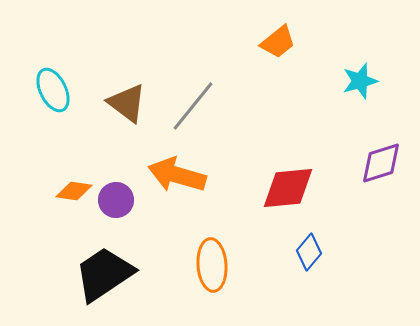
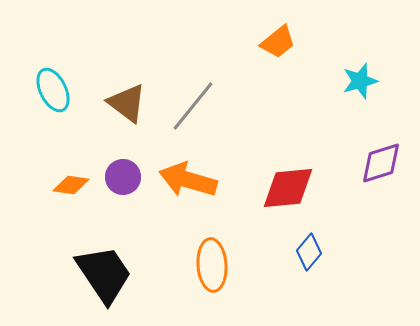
orange arrow: moved 11 px right, 5 px down
orange diamond: moved 3 px left, 6 px up
purple circle: moved 7 px right, 23 px up
black trapezoid: rotated 90 degrees clockwise
